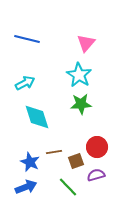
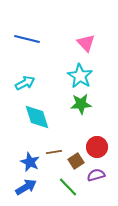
pink triangle: rotated 24 degrees counterclockwise
cyan star: moved 1 px right, 1 px down
brown square: rotated 14 degrees counterclockwise
blue arrow: rotated 10 degrees counterclockwise
